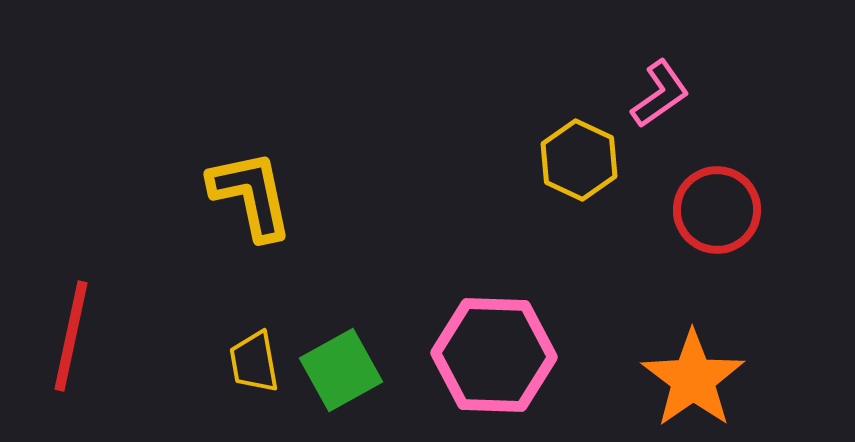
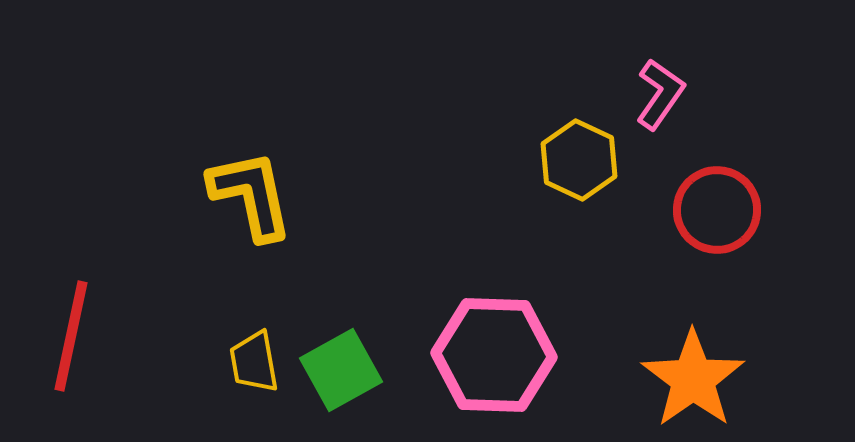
pink L-shape: rotated 20 degrees counterclockwise
